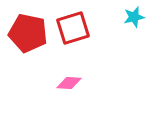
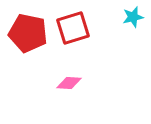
cyan star: moved 1 px left
